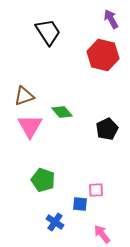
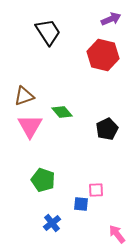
purple arrow: rotated 96 degrees clockwise
blue square: moved 1 px right
blue cross: moved 3 px left, 1 px down; rotated 18 degrees clockwise
pink arrow: moved 15 px right
